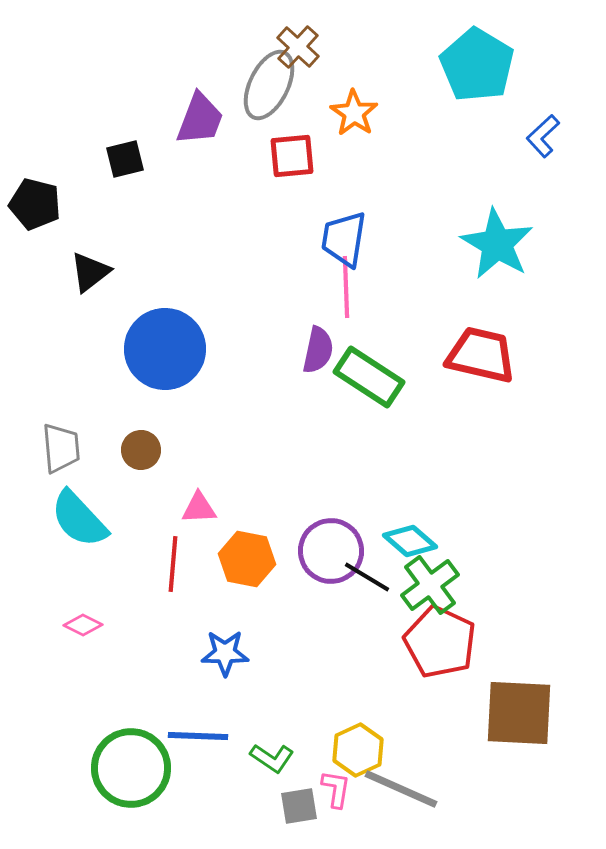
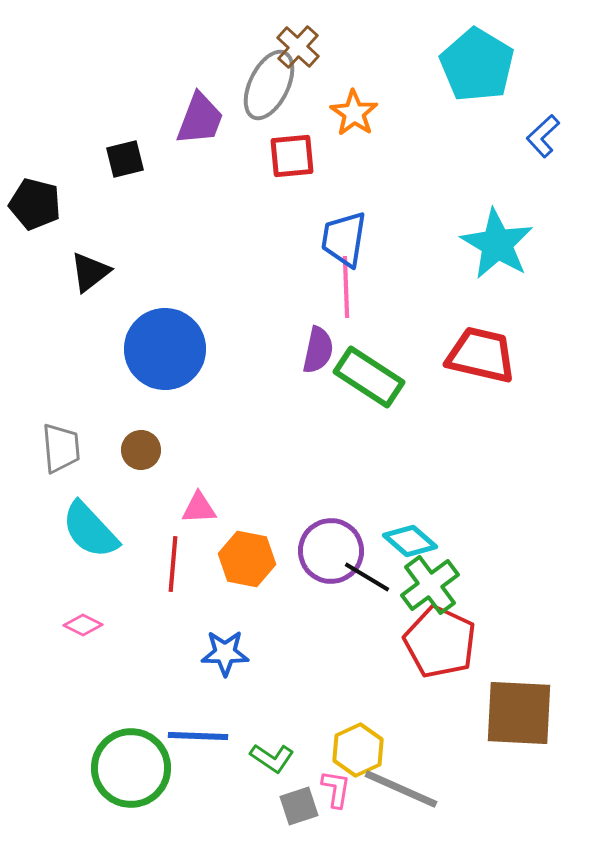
cyan semicircle: moved 11 px right, 11 px down
gray square: rotated 9 degrees counterclockwise
